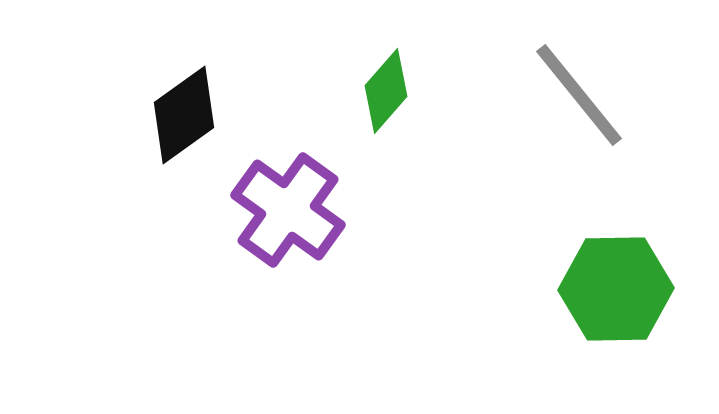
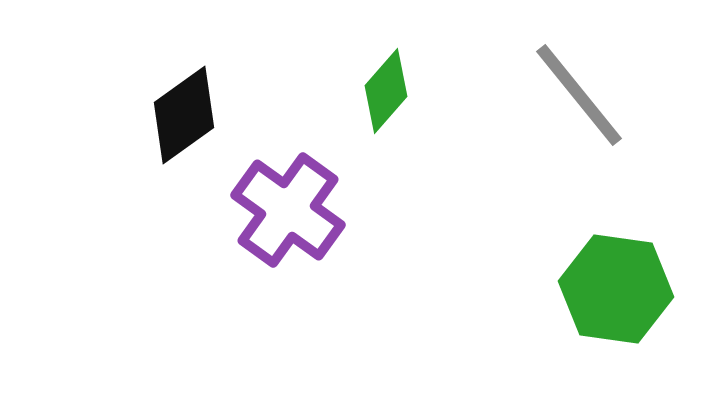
green hexagon: rotated 9 degrees clockwise
